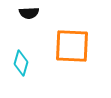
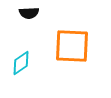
cyan diamond: rotated 40 degrees clockwise
